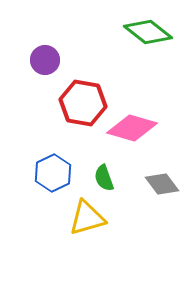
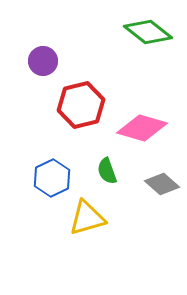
purple circle: moved 2 px left, 1 px down
red hexagon: moved 2 px left, 2 px down; rotated 24 degrees counterclockwise
pink diamond: moved 10 px right
blue hexagon: moved 1 px left, 5 px down
green semicircle: moved 3 px right, 7 px up
gray diamond: rotated 12 degrees counterclockwise
